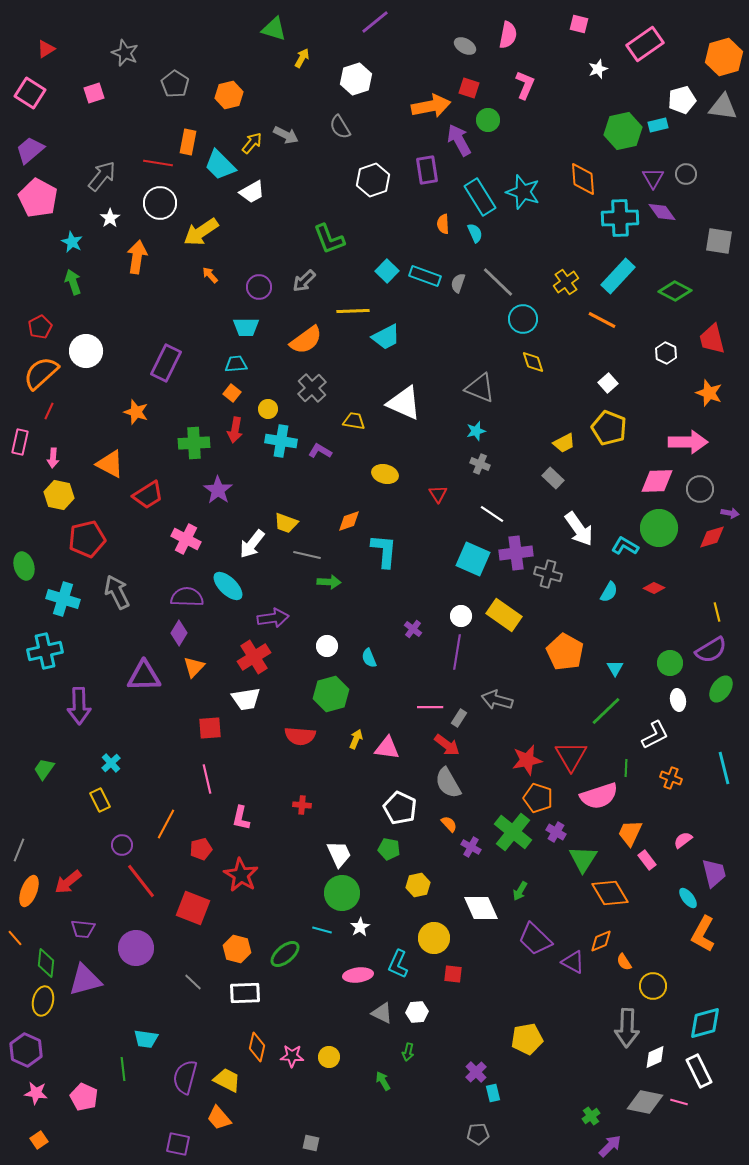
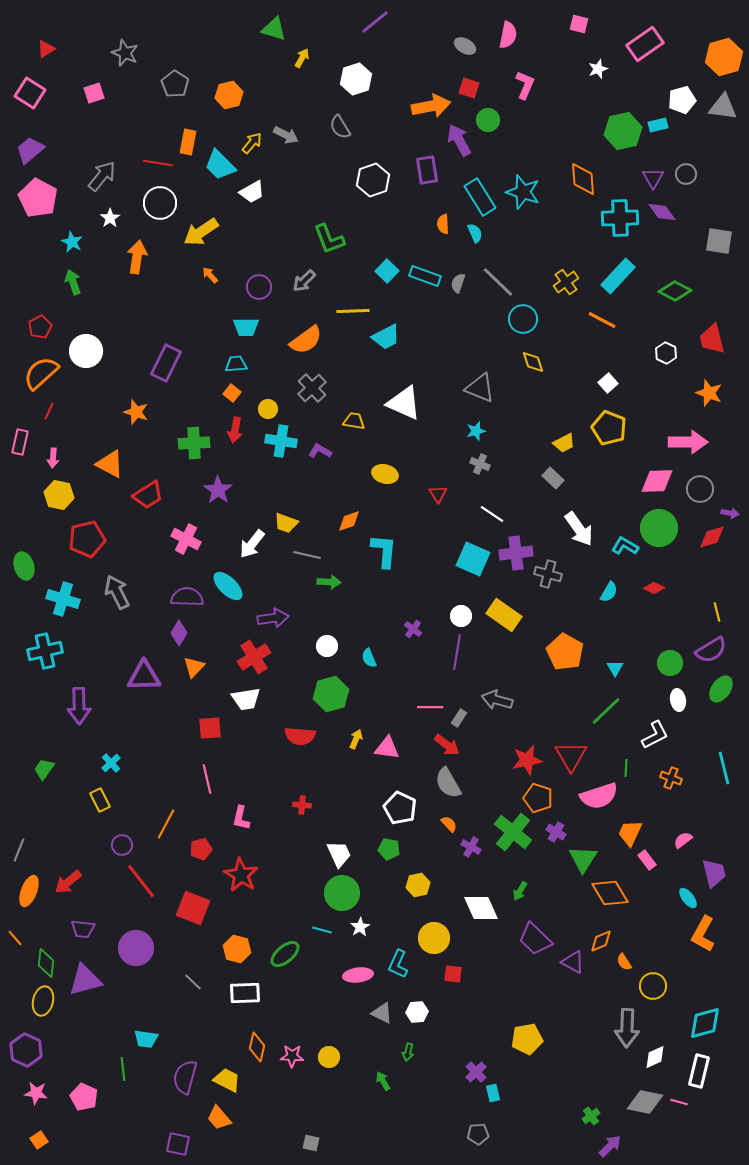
white rectangle at (699, 1071): rotated 40 degrees clockwise
